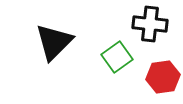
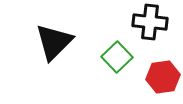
black cross: moved 2 px up
green square: rotated 8 degrees counterclockwise
